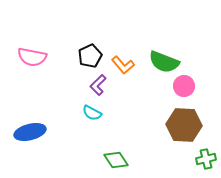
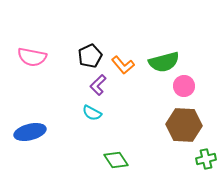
green semicircle: rotated 36 degrees counterclockwise
